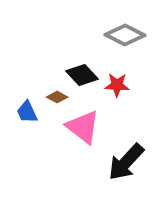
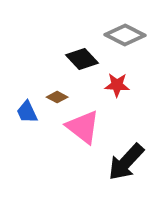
black diamond: moved 16 px up
